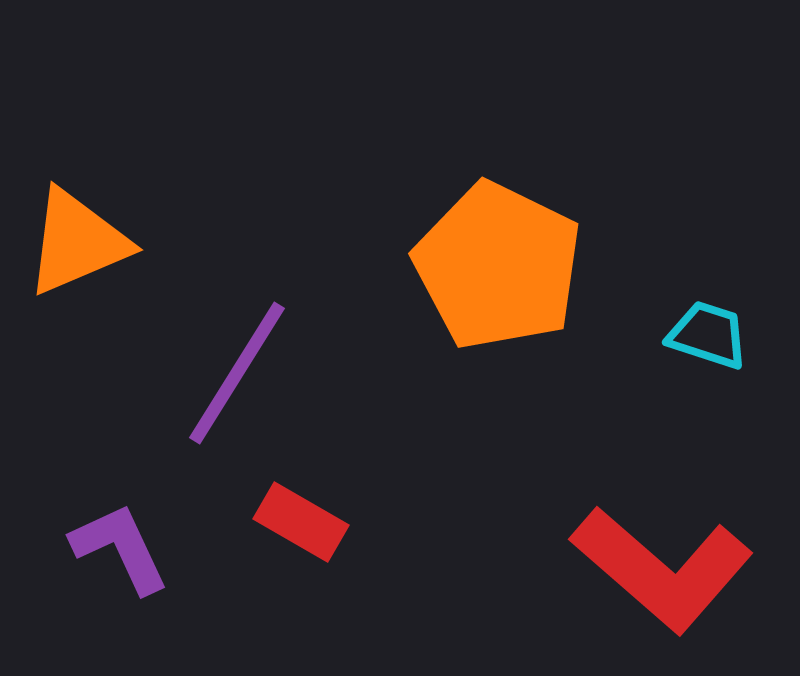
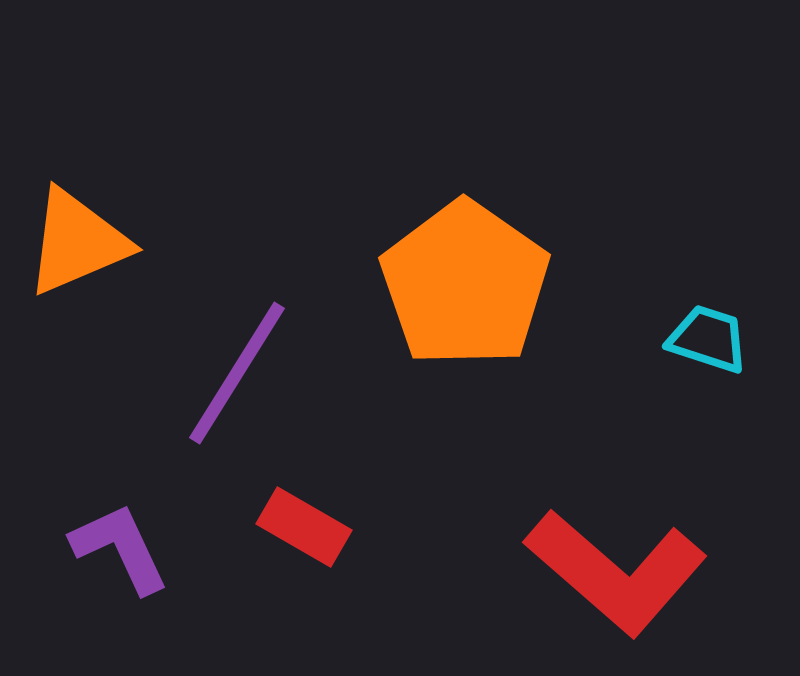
orange pentagon: moved 33 px left, 18 px down; rotated 9 degrees clockwise
cyan trapezoid: moved 4 px down
red rectangle: moved 3 px right, 5 px down
red L-shape: moved 46 px left, 3 px down
